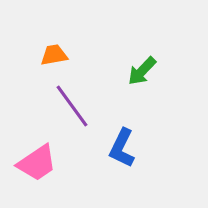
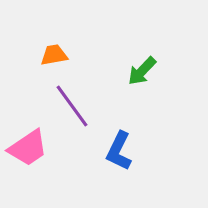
blue L-shape: moved 3 px left, 3 px down
pink trapezoid: moved 9 px left, 15 px up
